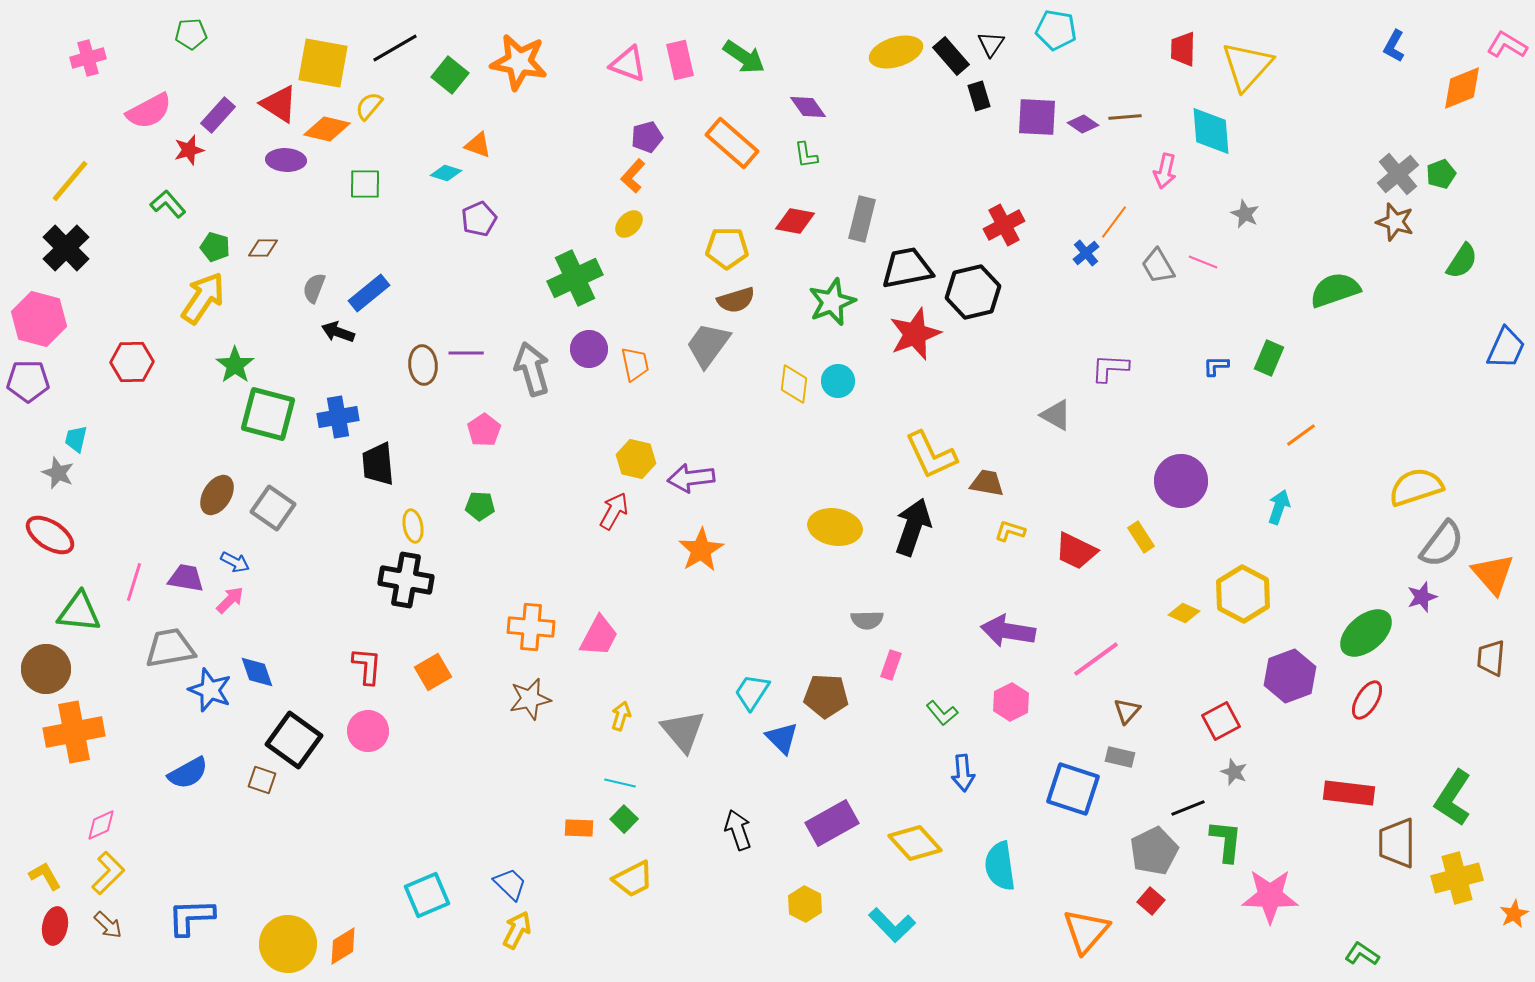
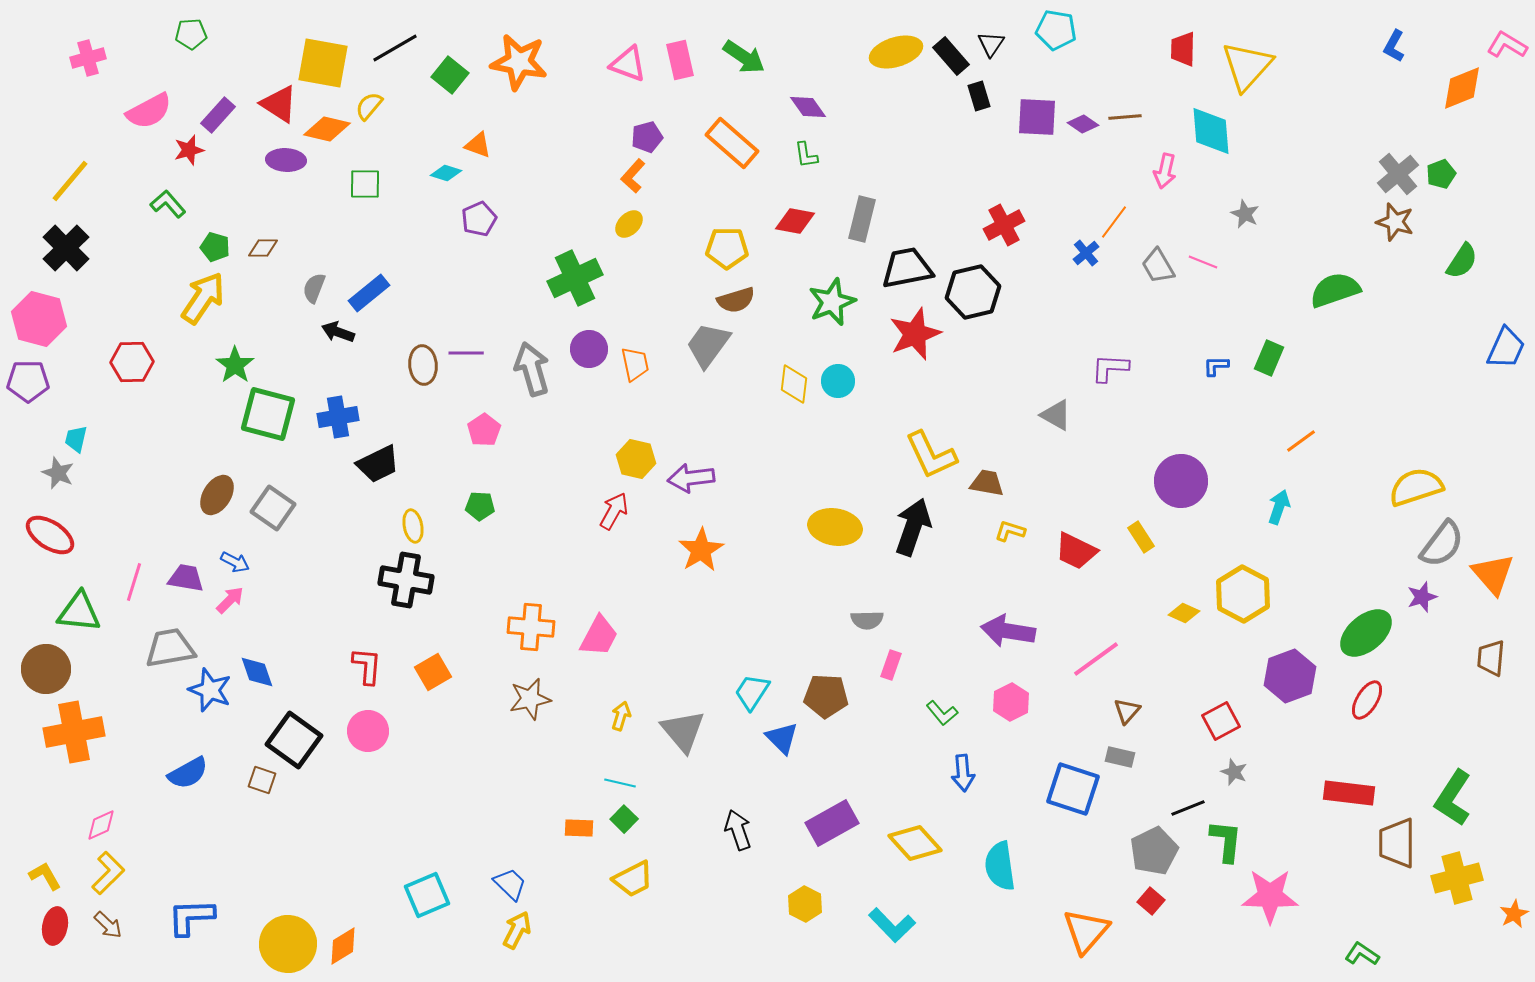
orange line at (1301, 435): moved 6 px down
black trapezoid at (378, 464): rotated 111 degrees counterclockwise
